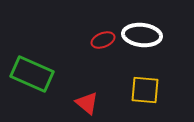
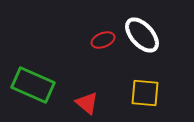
white ellipse: rotated 42 degrees clockwise
green rectangle: moved 1 px right, 11 px down
yellow square: moved 3 px down
